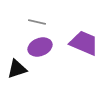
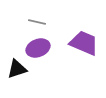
purple ellipse: moved 2 px left, 1 px down
